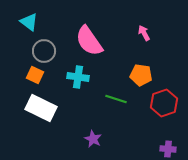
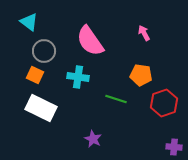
pink semicircle: moved 1 px right
purple cross: moved 6 px right, 2 px up
